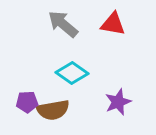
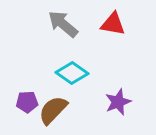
brown semicircle: rotated 144 degrees clockwise
